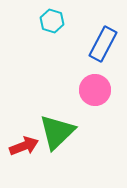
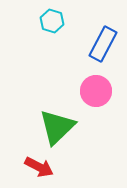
pink circle: moved 1 px right, 1 px down
green triangle: moved 5 px up
red arrow: moved 15 px right, 21 px down; rotated 48 degrees clockwise
